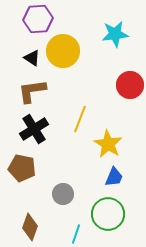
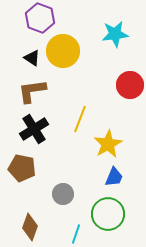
purple hexagon: moved 2 px right, 1 px up; rotated 24 degrees clockwise
yellow star: rotated 12 degrees clockwise
